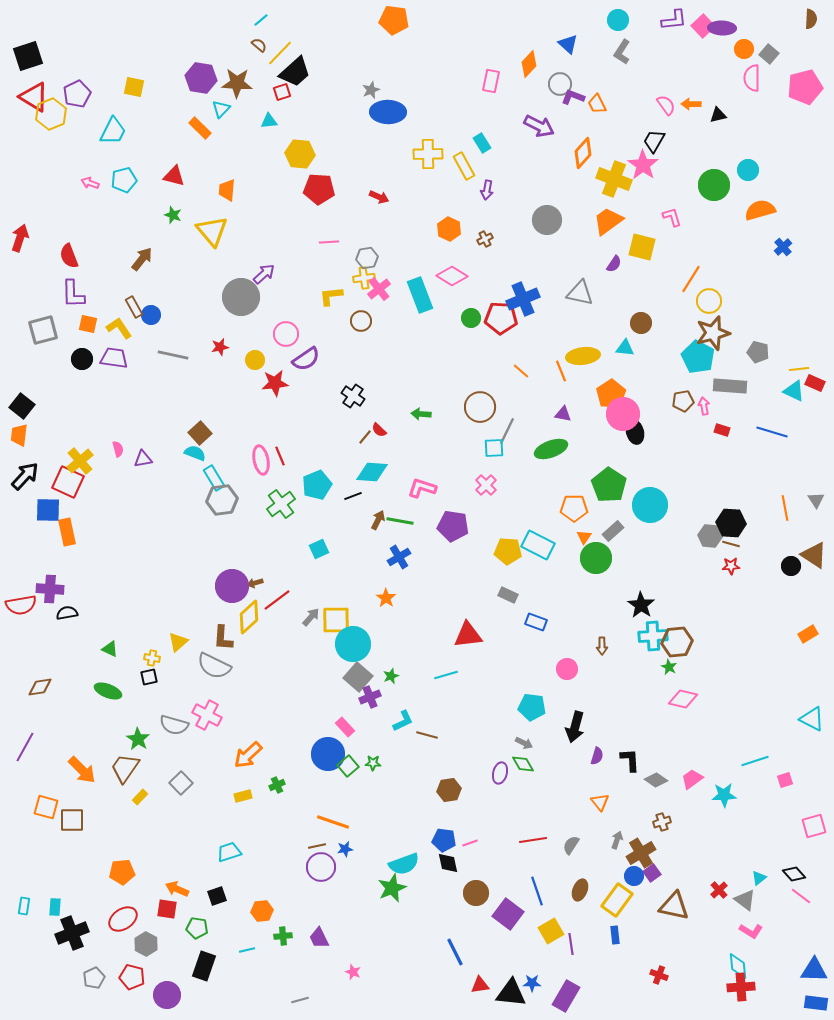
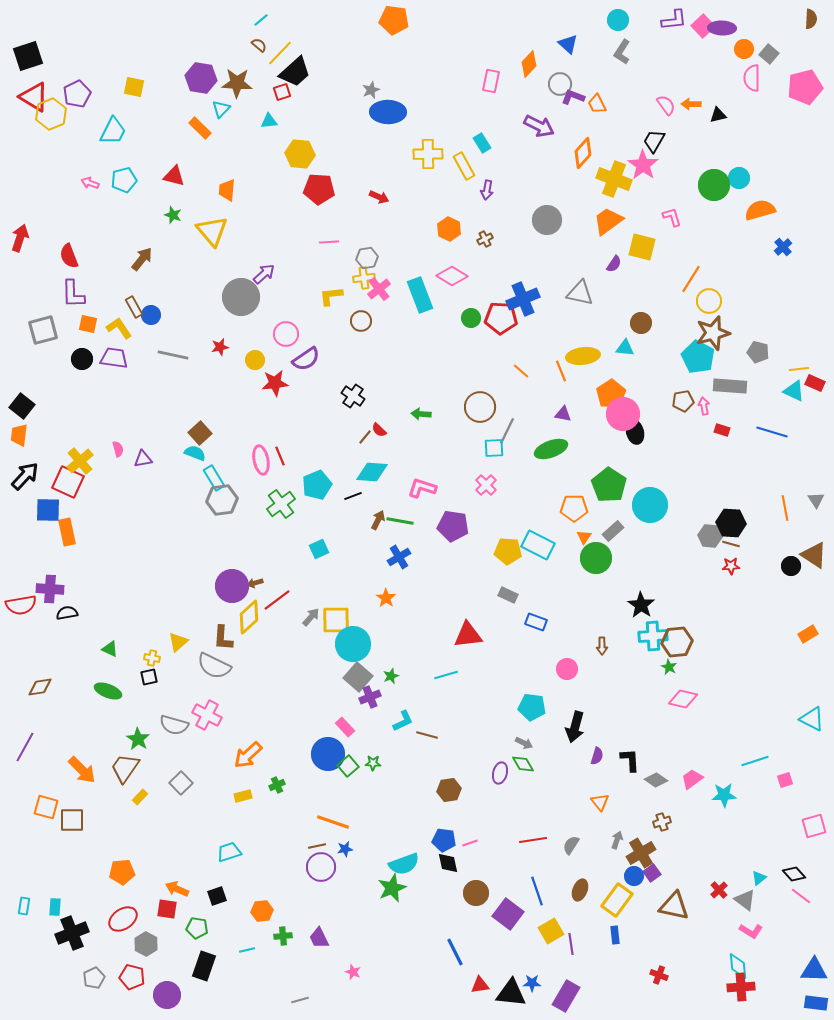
cyan circle at (748, 170): moved 9 px left, 8 px down
